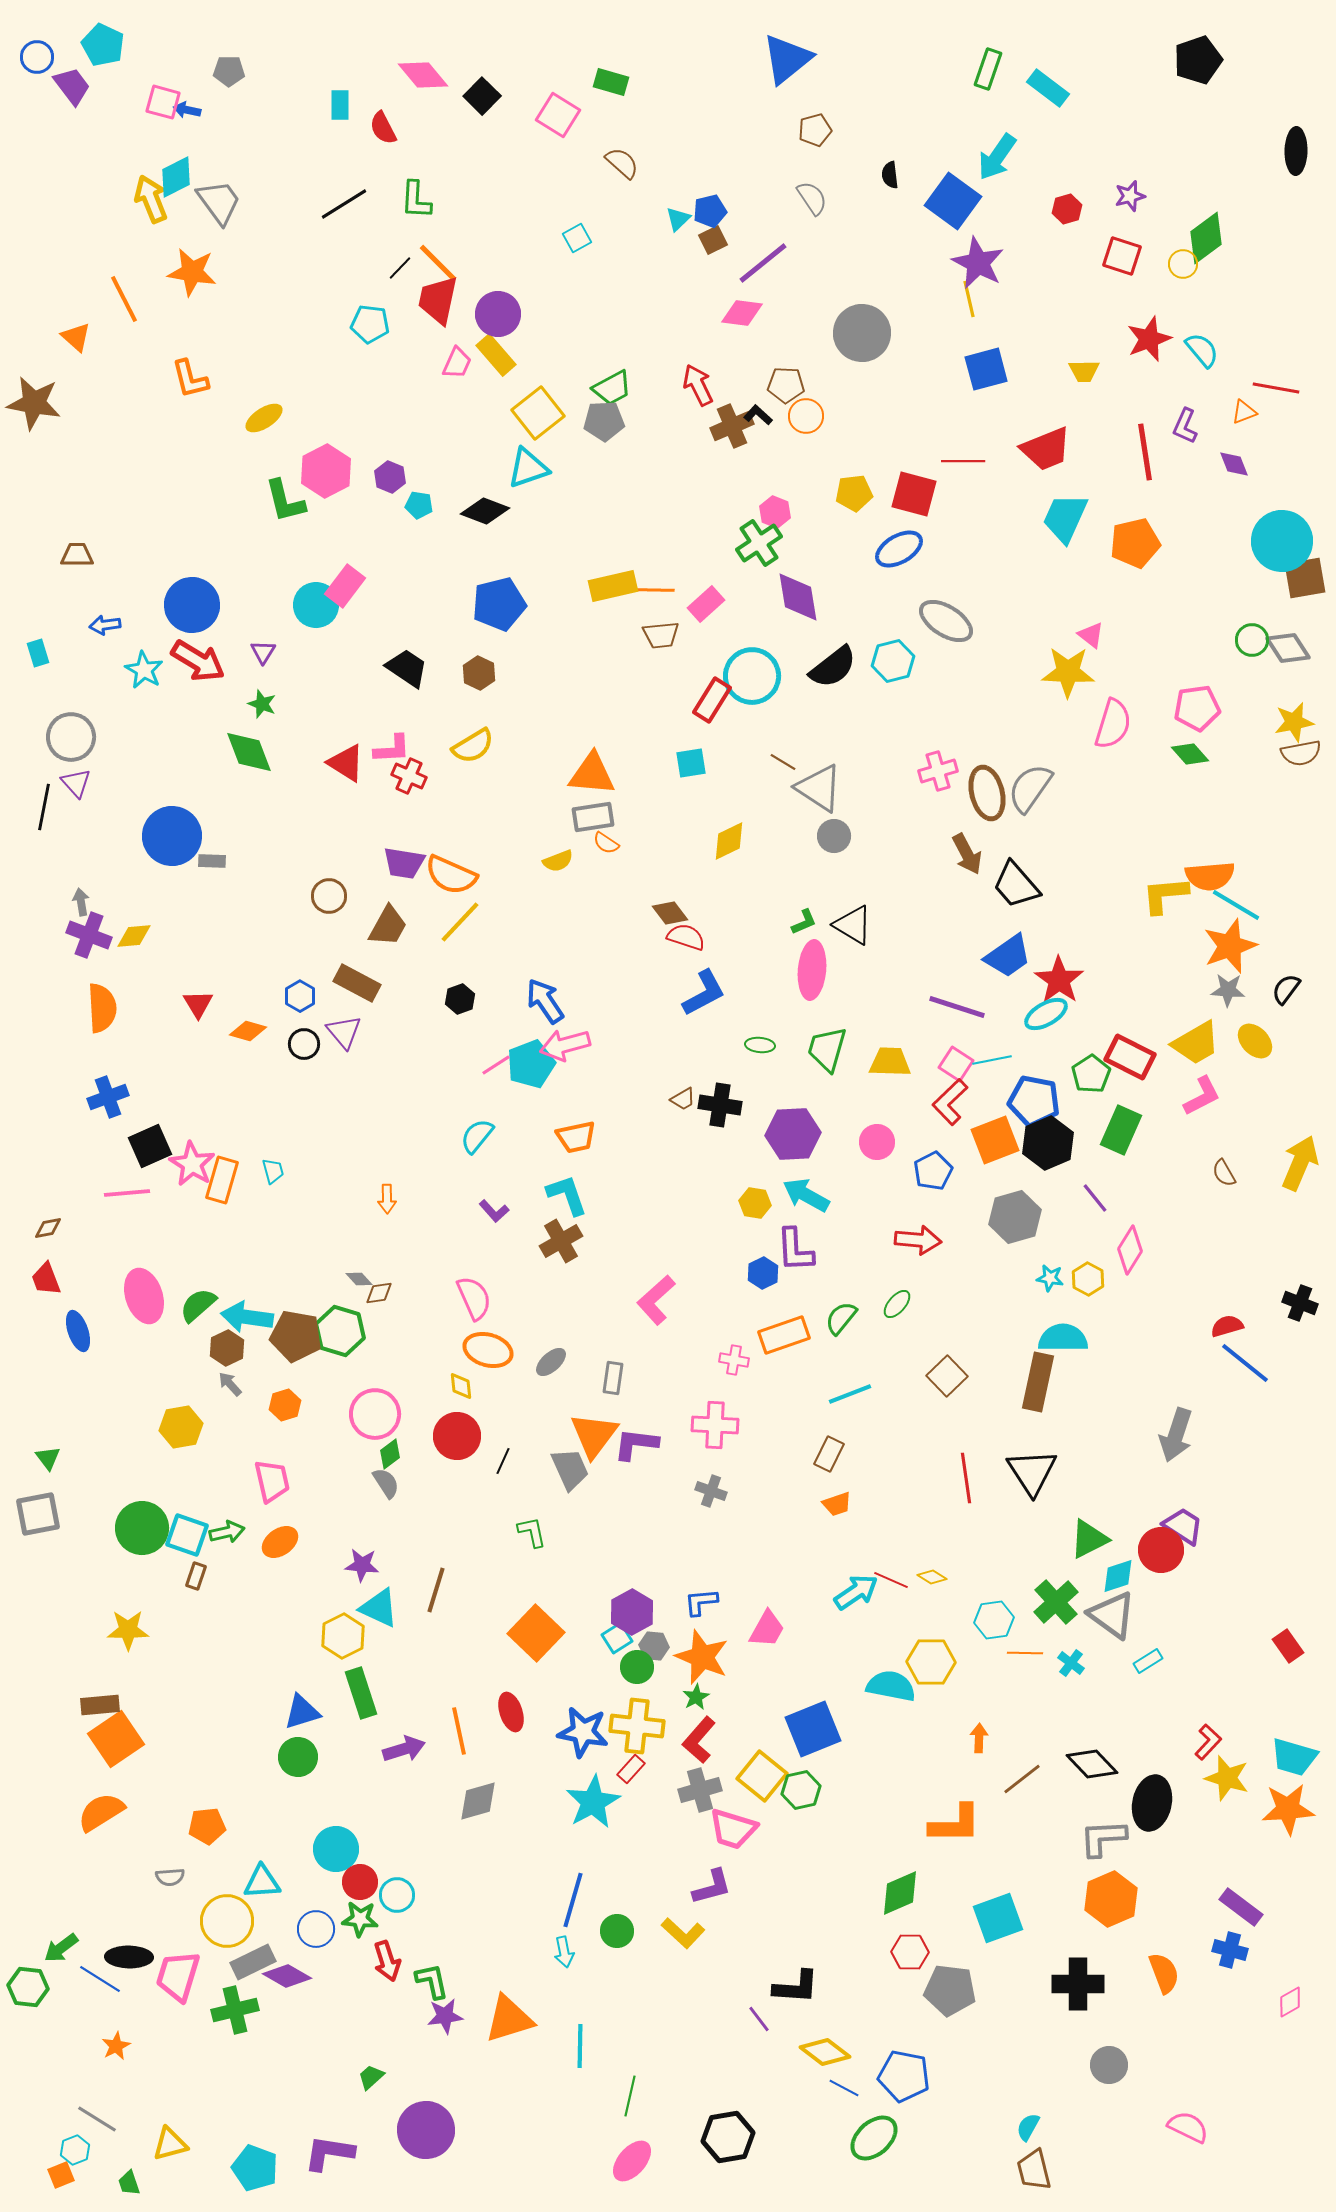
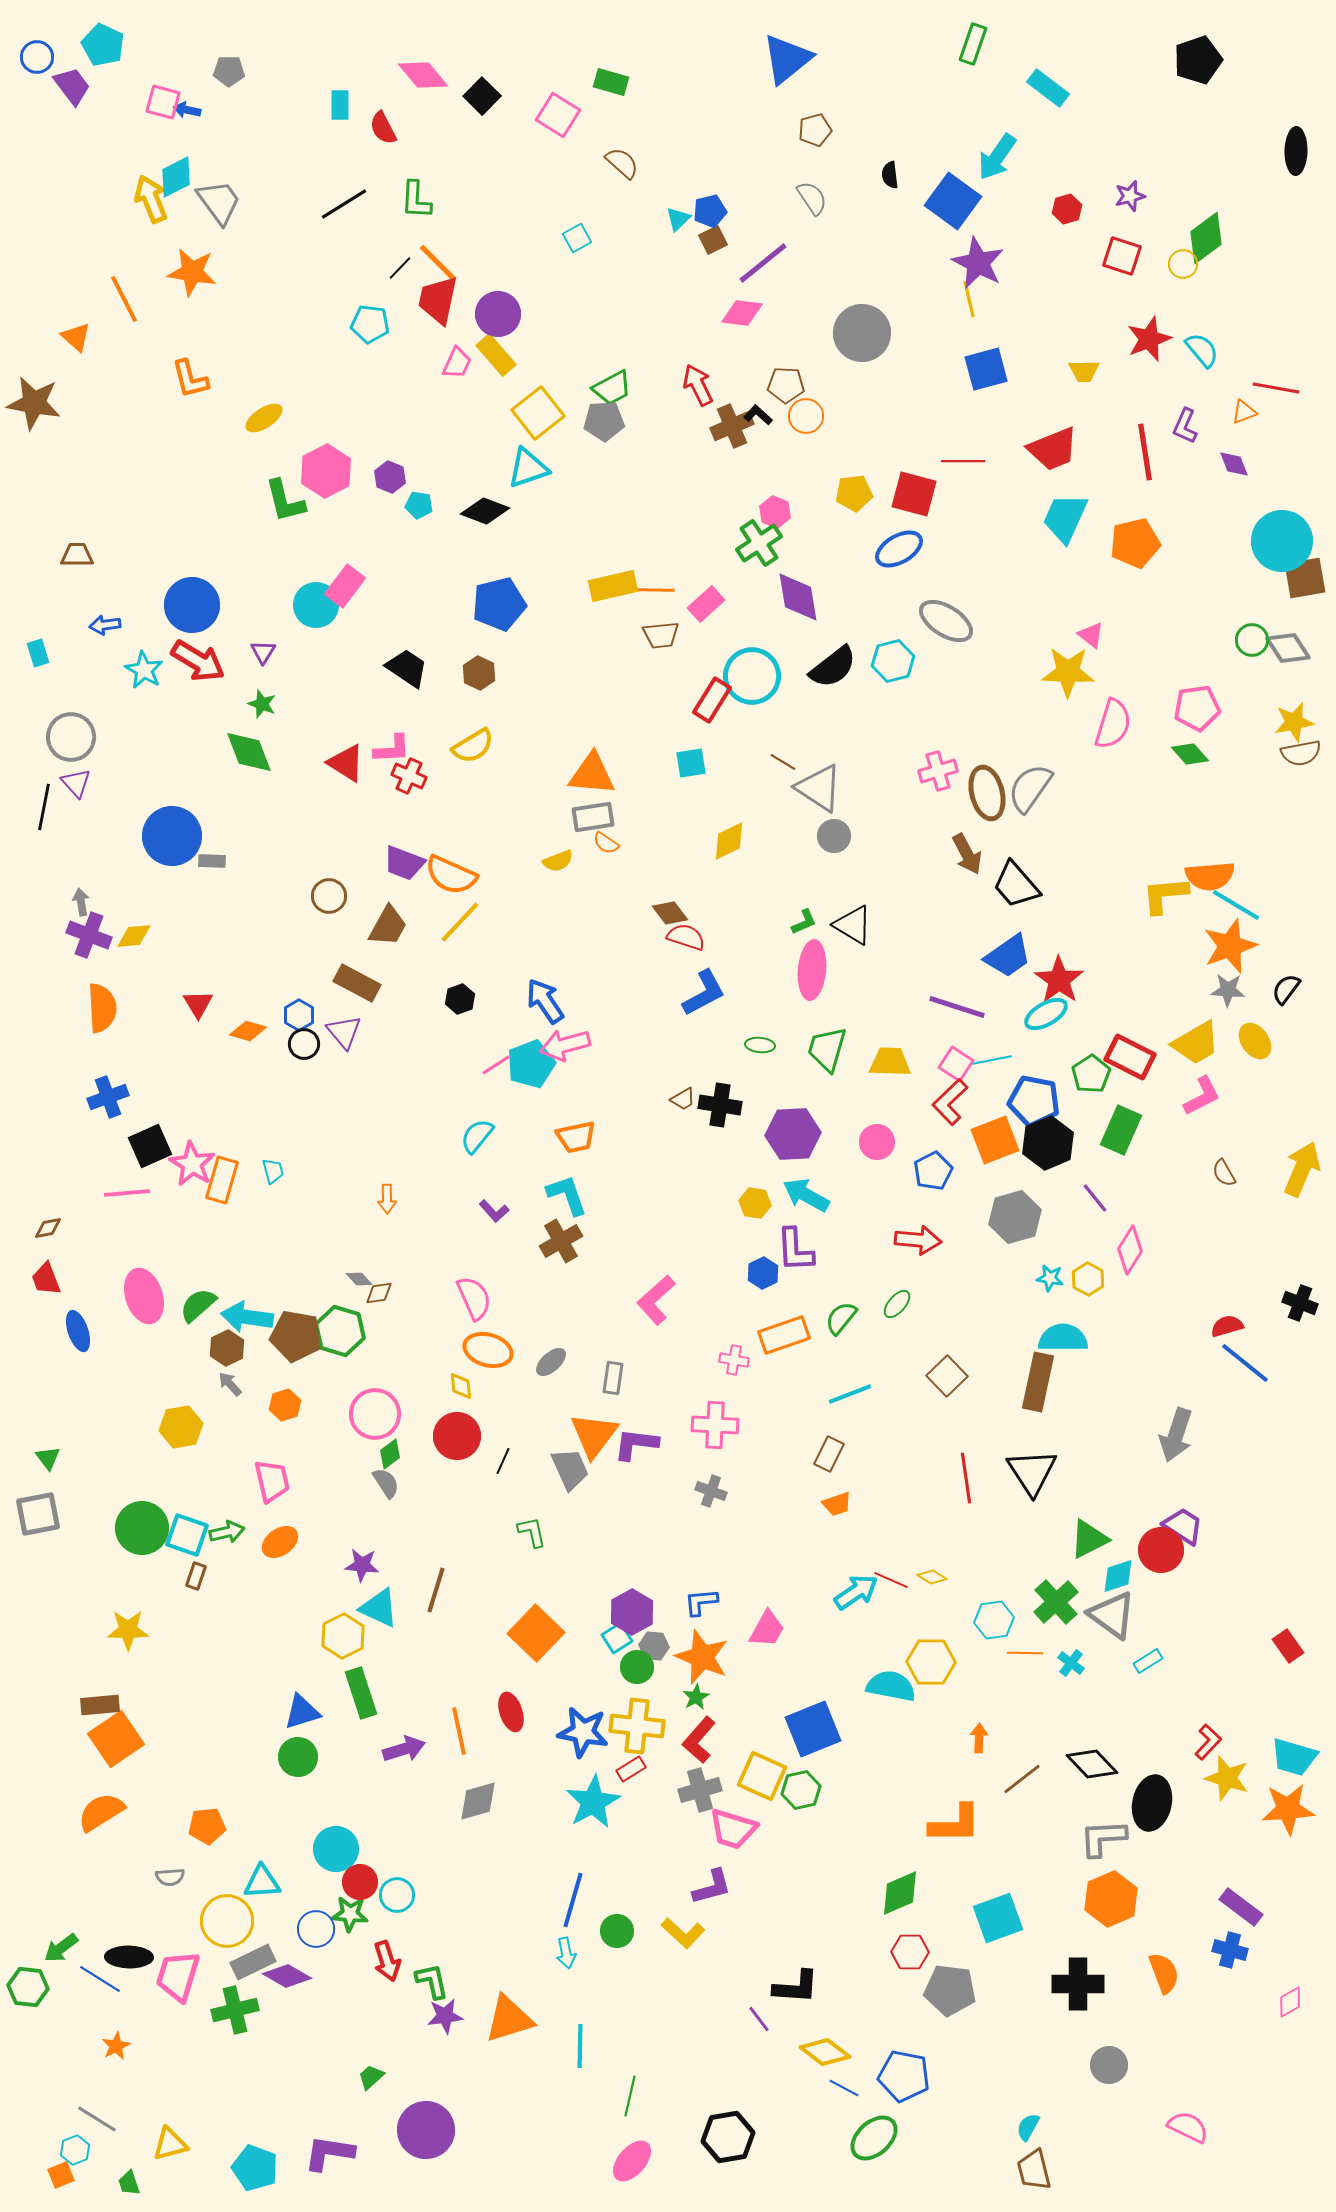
green rectangle at (988, 69): moved 15 px left, 25 px up
red trapezoid at (1046, 449): moved 7 px right
purple trapezoid at (404, 863): rotated 12 degrees clockwise
blue hexagon at (300, 996): moved 1 px left, 19 px down
yellow ellipse at (1255, 1041): rotated 9 degrees clockwise
yellow arrow at (1300, 1163): moved 2 px right, 6 px down
red rectangle at (631, 1769): rotated 16 degrees clockwise
yellow square at (762, 1776): rotated 15 degrees counterclockwise
green star at (360, 1919): moved 10 px left, 5 px up
cyan arrow at (564, 1952): moved 2 px right, 1 px down
